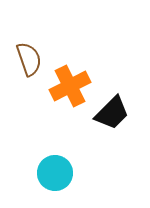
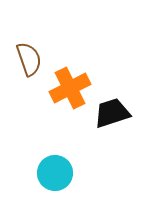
orange cross: moved 2 px down
black trapezoid: rotated 153 degrees counterclockwise
